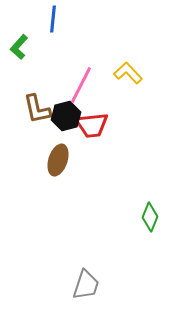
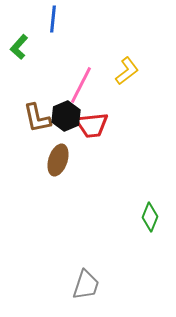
yellow L-shape: moved 1 px left, 2 px up; rotated 96 degrees clockwise
brown L-shape: moved 9 px down
black hexagon: rotated 8 degrees counterclockwise
